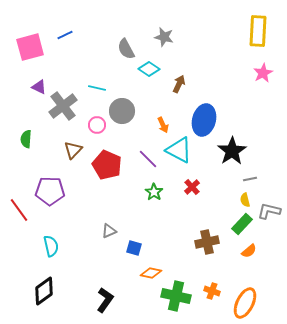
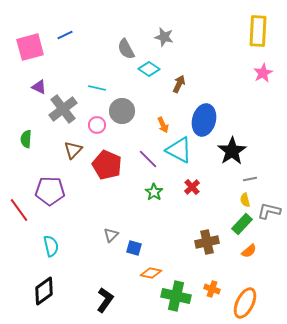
gray cross: moved 3 px down
gray triangle: moved 2 px right, 4 px down; rotated 21 degrees counterclockwise
orange cross: moved 2 px up
